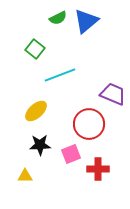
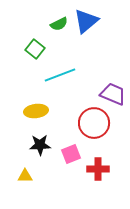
green semicircle: moved 1 px right, 6 px down
yellow ellipse: rotated 35 degrees clockwise
red circle: moved 5 px right, 1 px up
